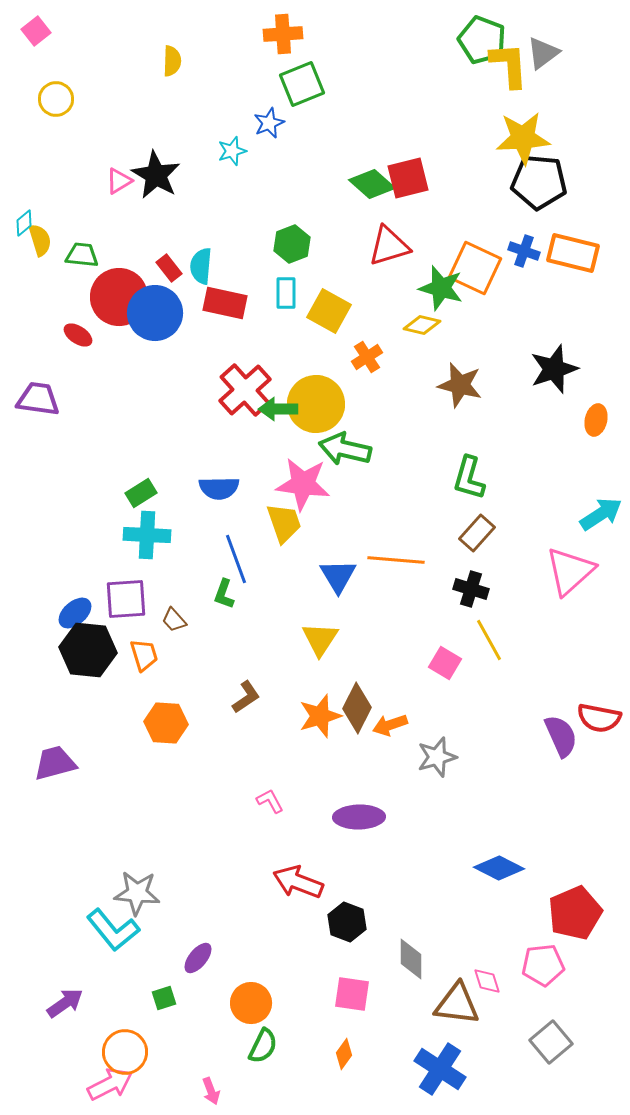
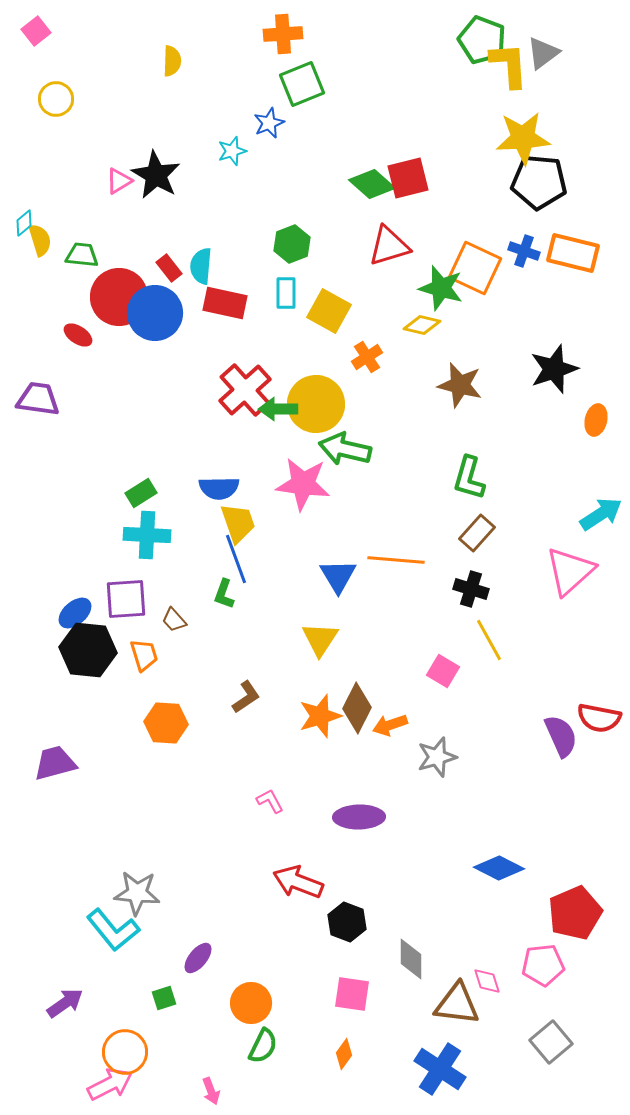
yellow trapezoid at (284, 523): moved 46 px left
pink square at (445, 663): moved 2 px left, 8 px down
